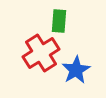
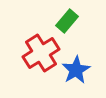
green rectangle: moved 8 px right; rotated 35 degrees clockwise
